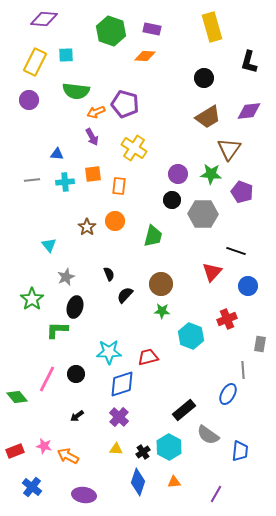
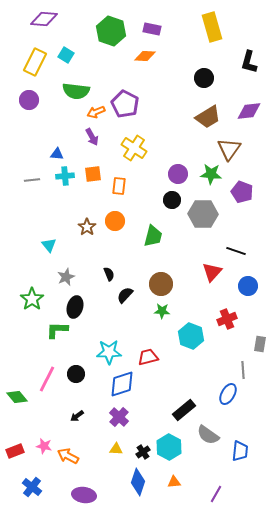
cyan square at (66, 55): rotated 35 degrees clockwise
purple pentagon at (125, 104): rotated 12 degrees clockwise
cyan cross at (65, 182): moved 6 px up
